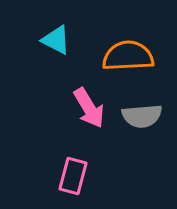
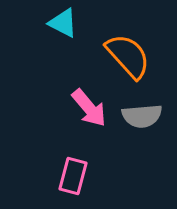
cyan triangle: moved 7 px right, 17 px up
orange semicircle: rotated 51 degrees clockwise
pink arrow: rotated 9 degrees counterclockwise
